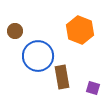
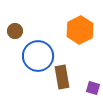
orange hexagon: rotated 12 degrees clockwise
